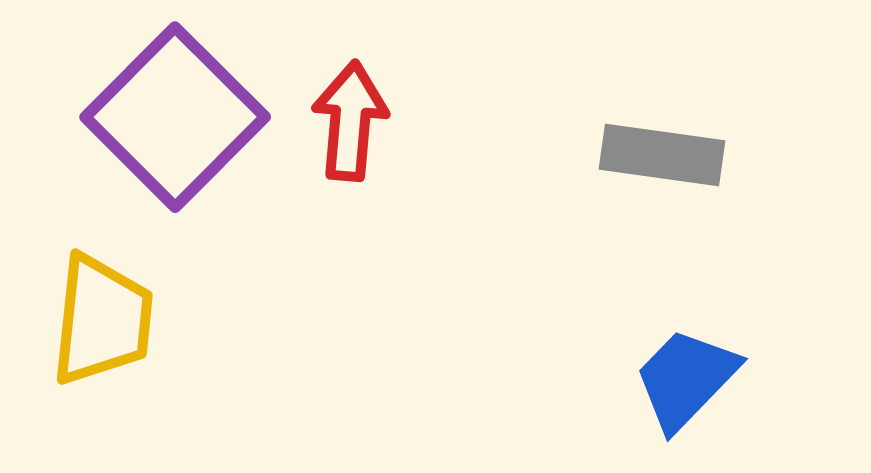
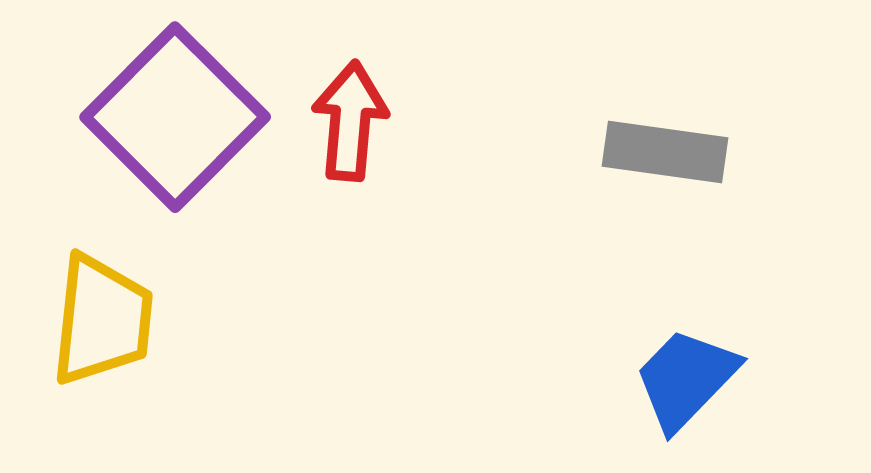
gray rectangle: moved 3 px right, 3 px up
